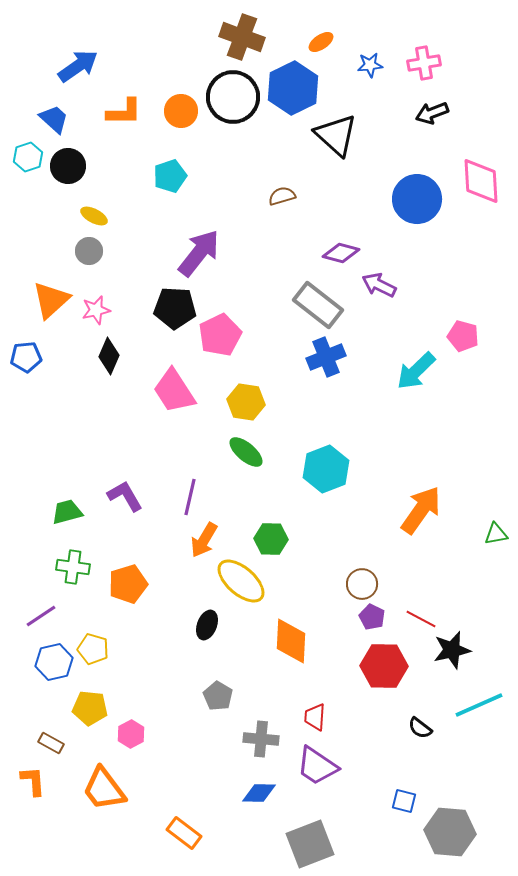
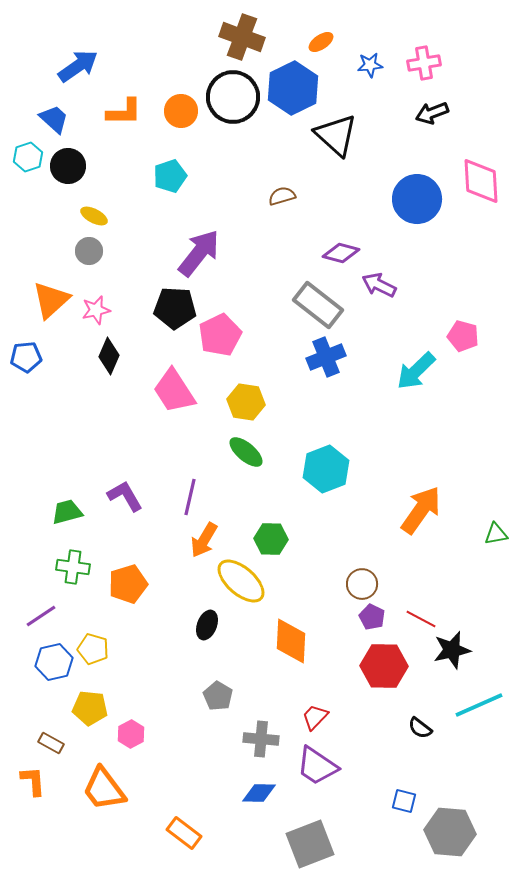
red trapezoid at (315, 717): rotated 40 degrees clockwise
